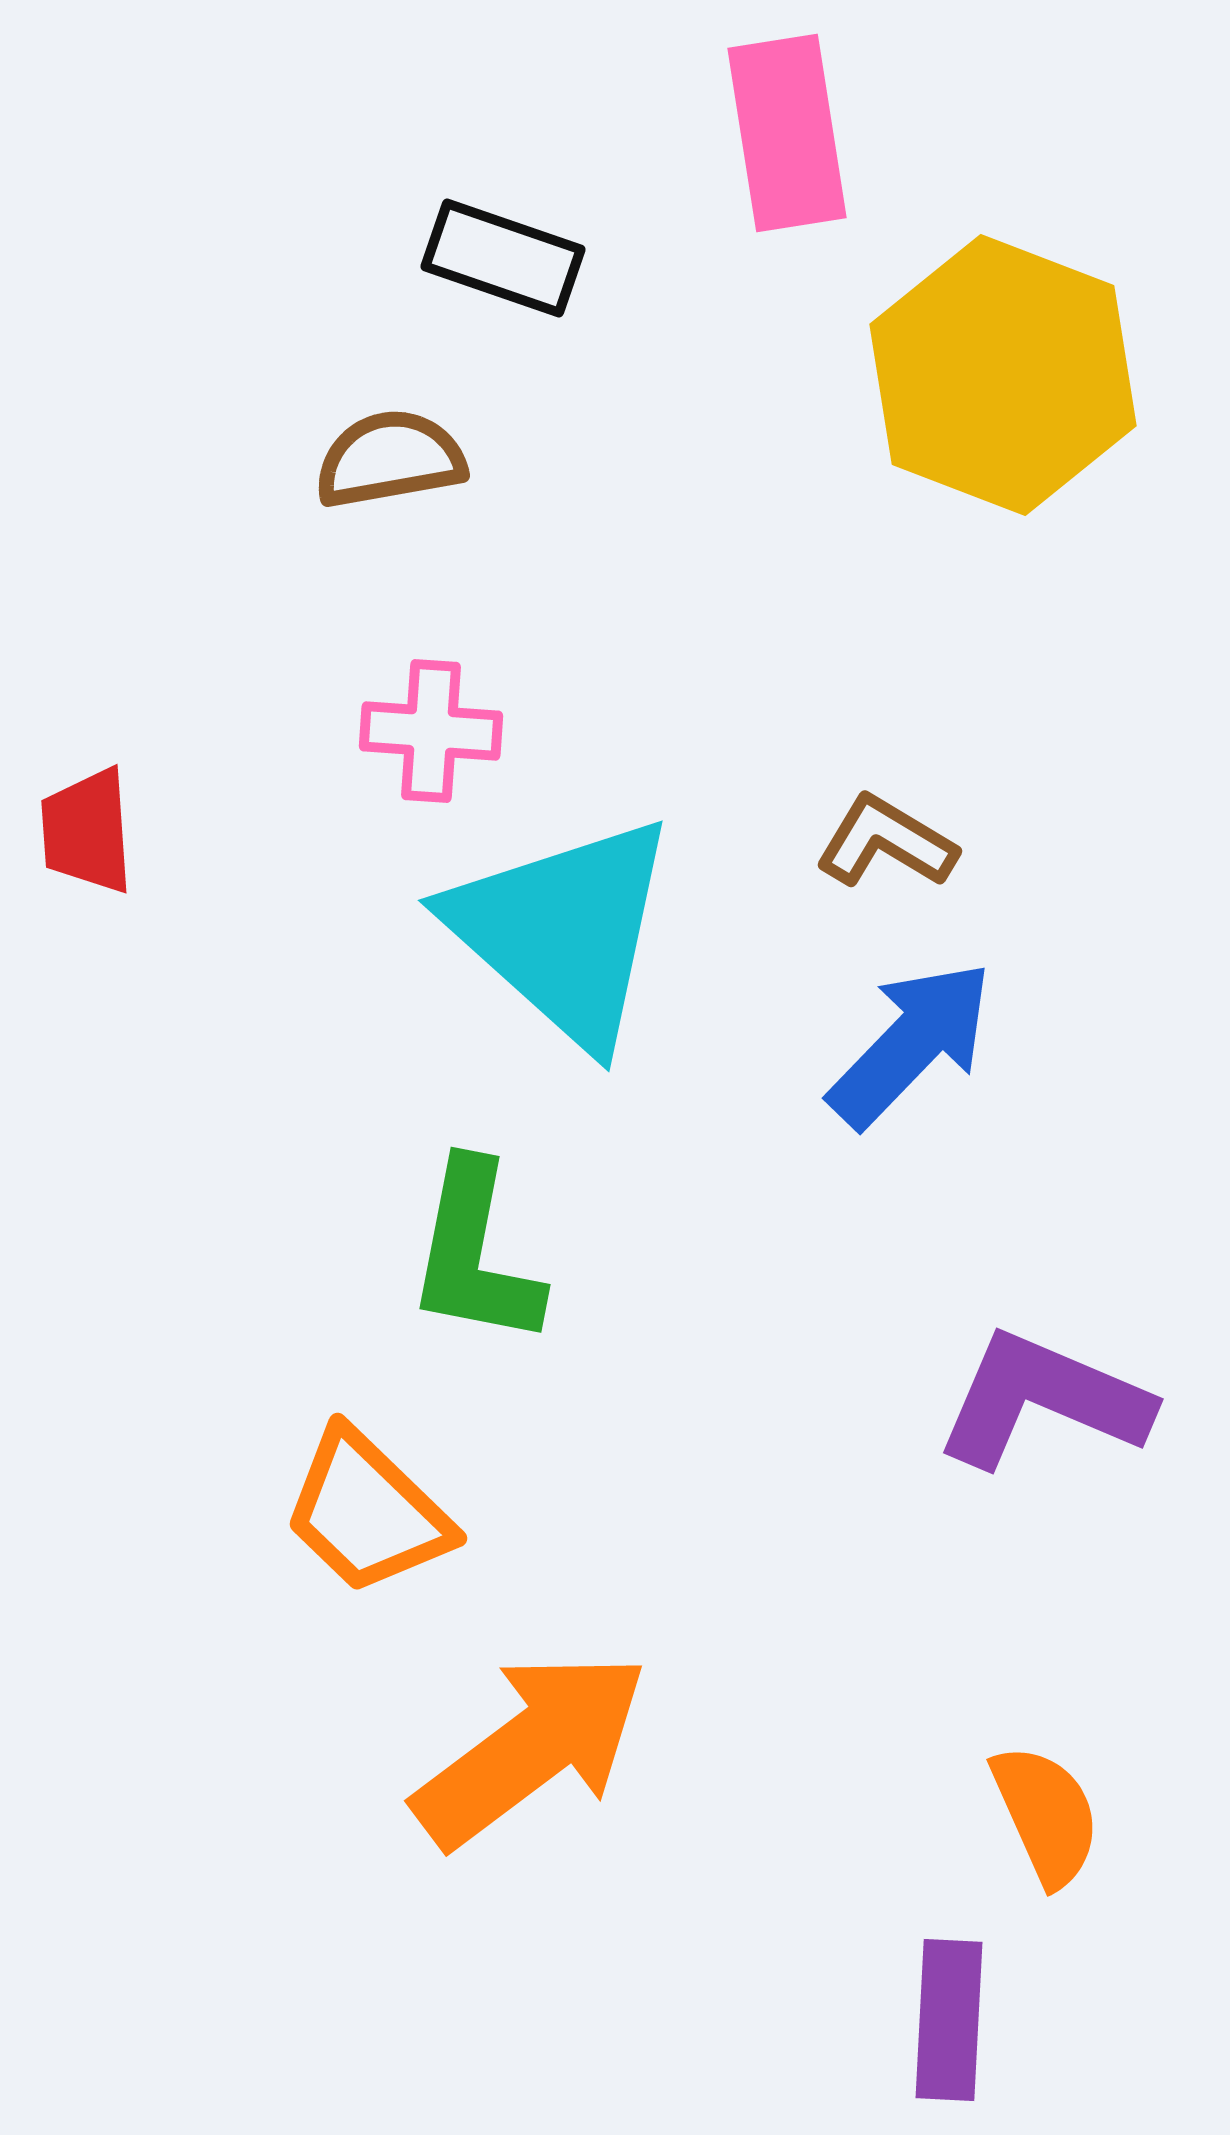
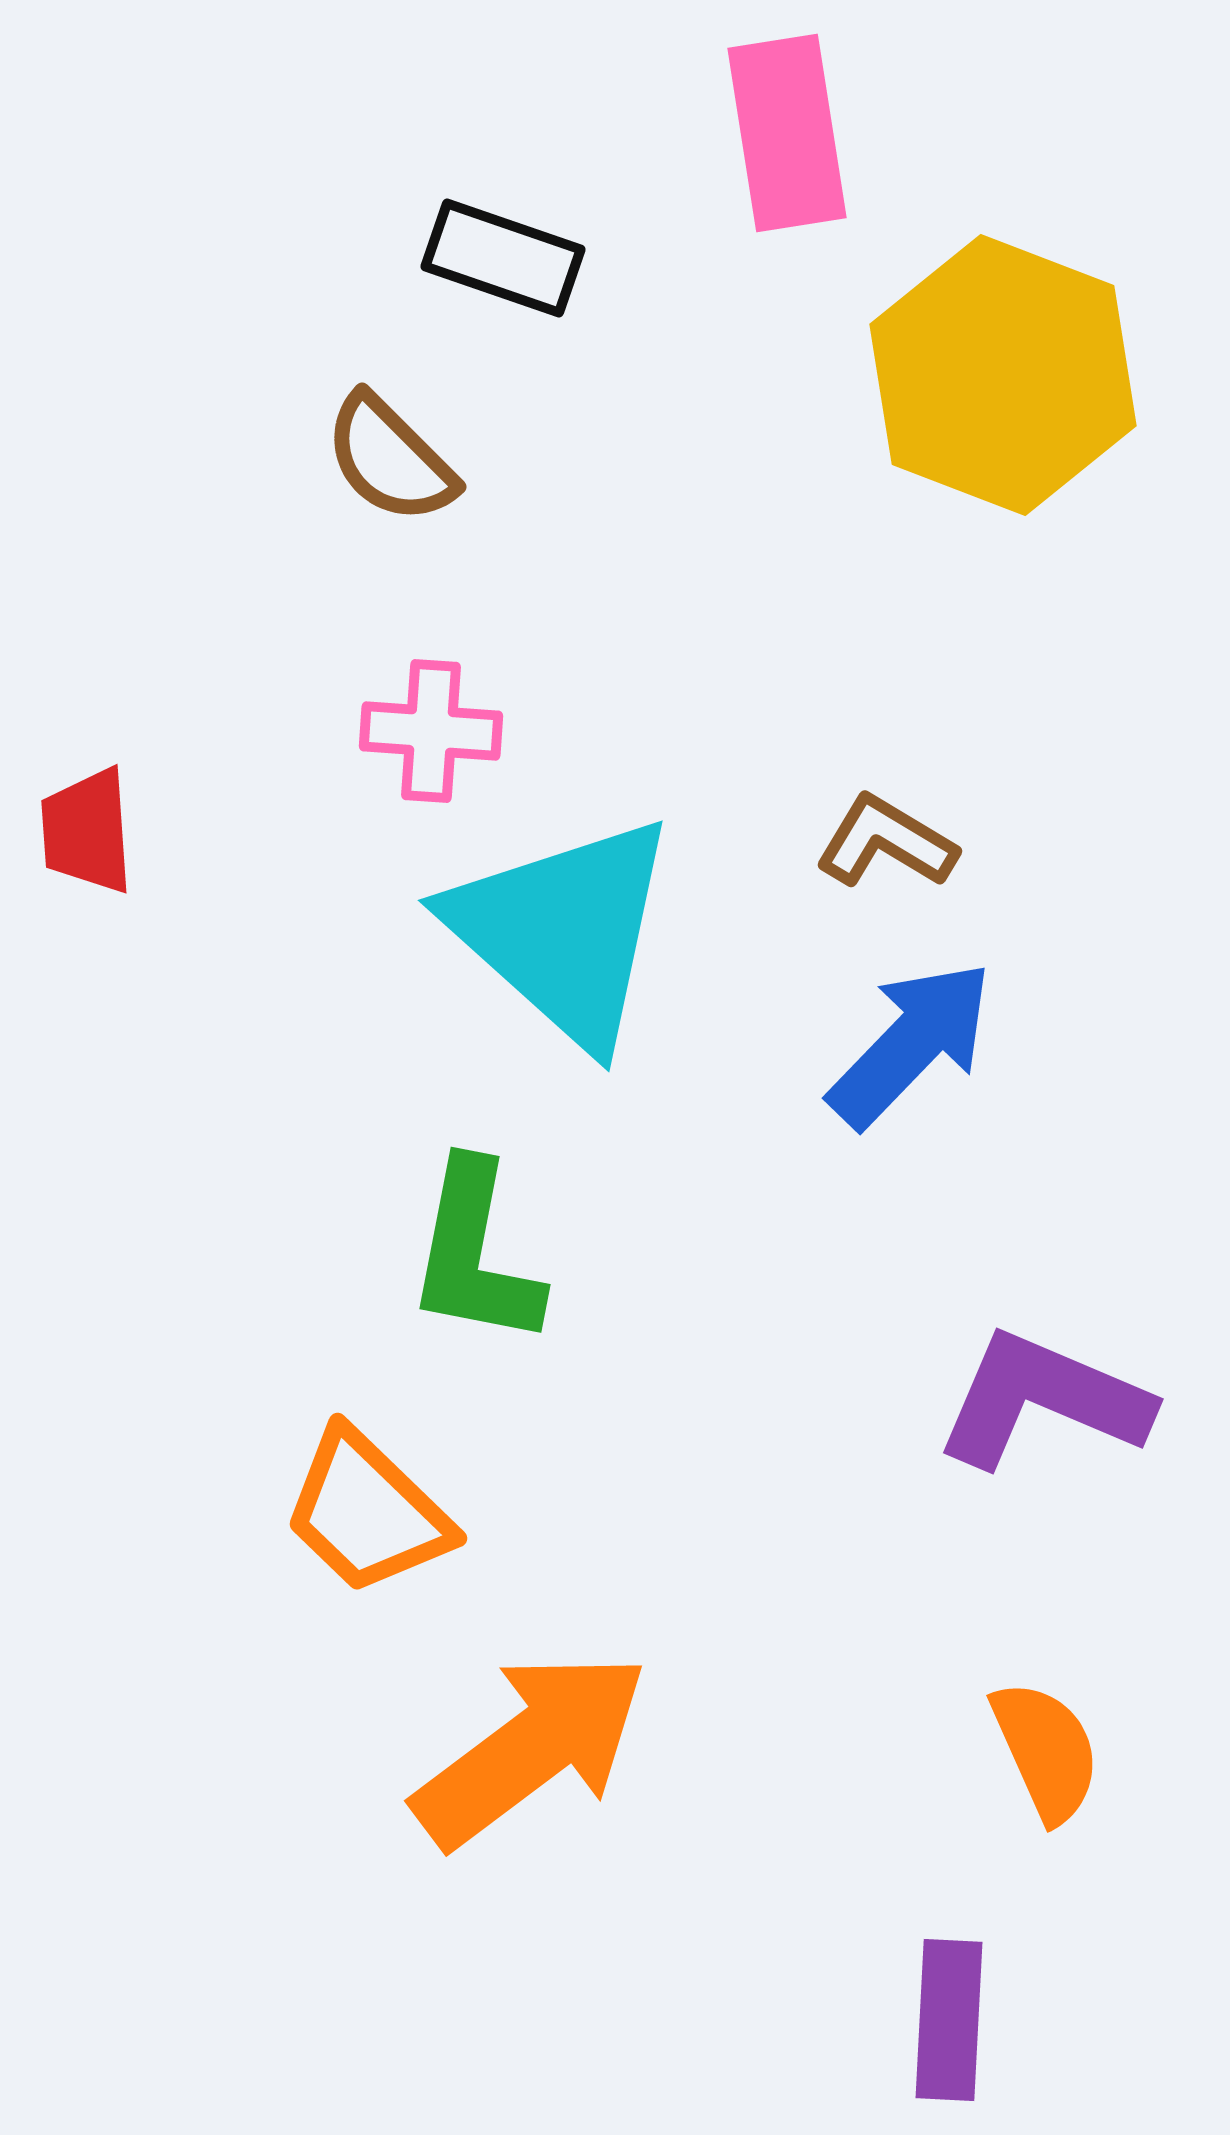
brown semicircle: rotated 125 degrees counterclockwise
orange semicircle: moved 64 px up
